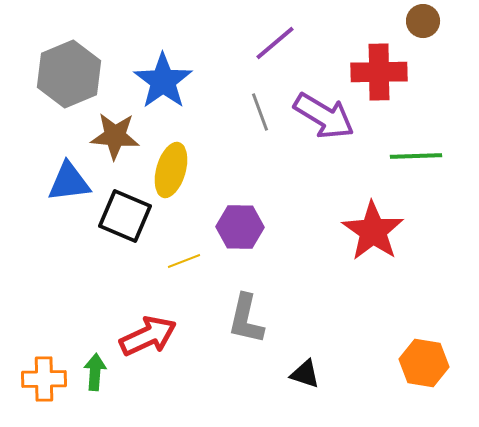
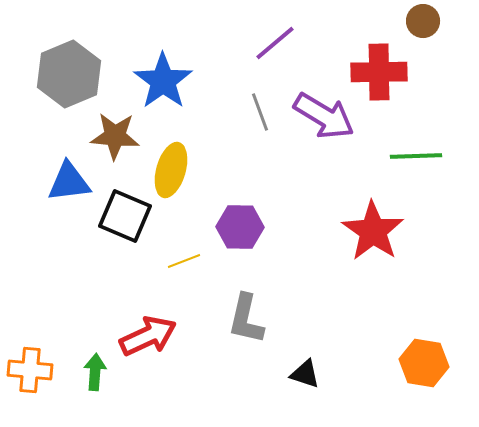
orange cross: moved 14 px left, 9 px up; rotated 6 degrees clockwise
